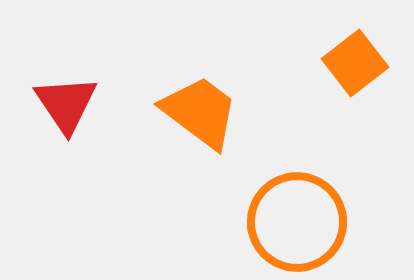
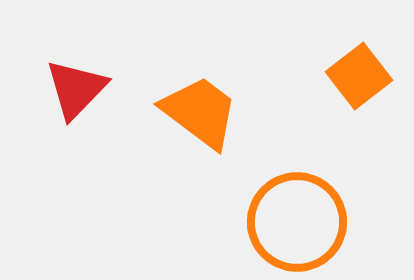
orange square: moved 4 px right, 13 px down
red triangle: moved 10 px right, 15 px up; rotated 18 degrees clockwise
